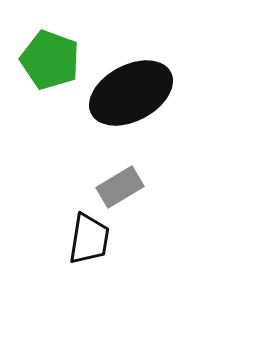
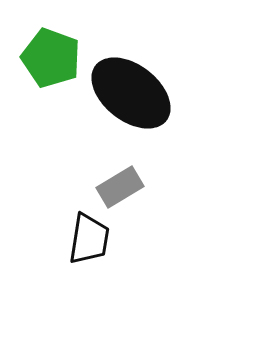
green pentagon: moved 1 px right, 2 px up
black ellipse: rotated 66 degrees clockwise
